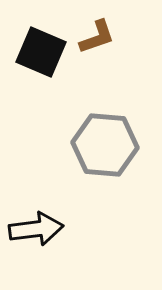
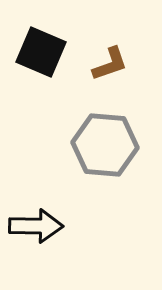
brown L-shape: moved 13 px right, 27 px down
black arrow: moved 3 px up; rotated 8 degrees clockwise
